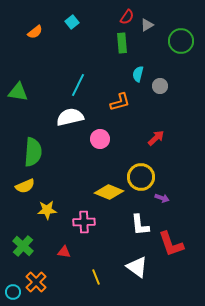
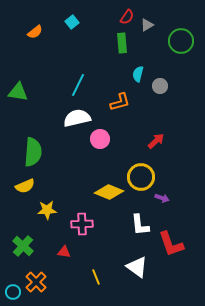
white semicircle: moved 7 px right, 1 px down
red arrow: moved 3 px down
pink cross: moved 2 px left, 2 px down
